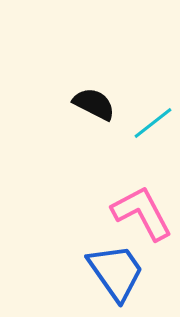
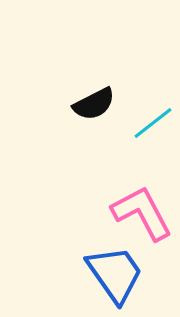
black semicircle: rotated 126 degrees clockwise
blue trapezoid: moved 1 px left, 2 px down
